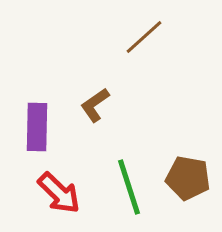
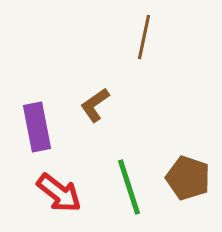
brown line: rotated 36 degrees counterclockwise
purple rectangle: rotated 12 degrees counterclockwise
brown pentagon: rotated 9 degrees clockwise
red arrow: rotated 6 degrees counterclockwise
